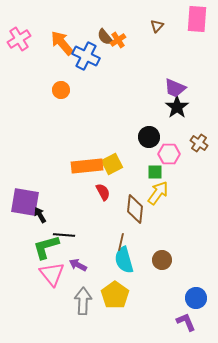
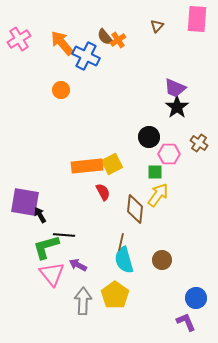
yellow arrow: moved 2 px down
